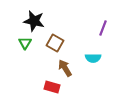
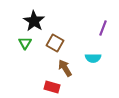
black star: rotated 20 degrees clockwise
